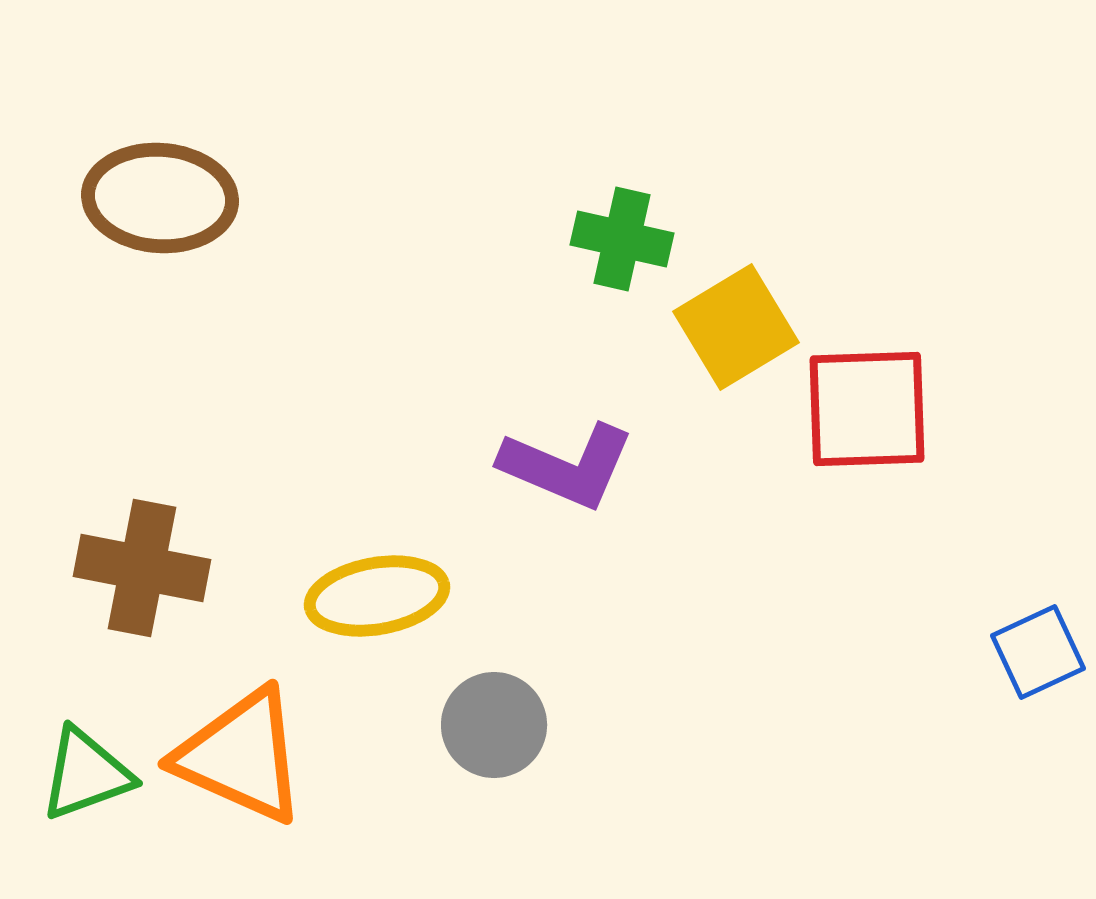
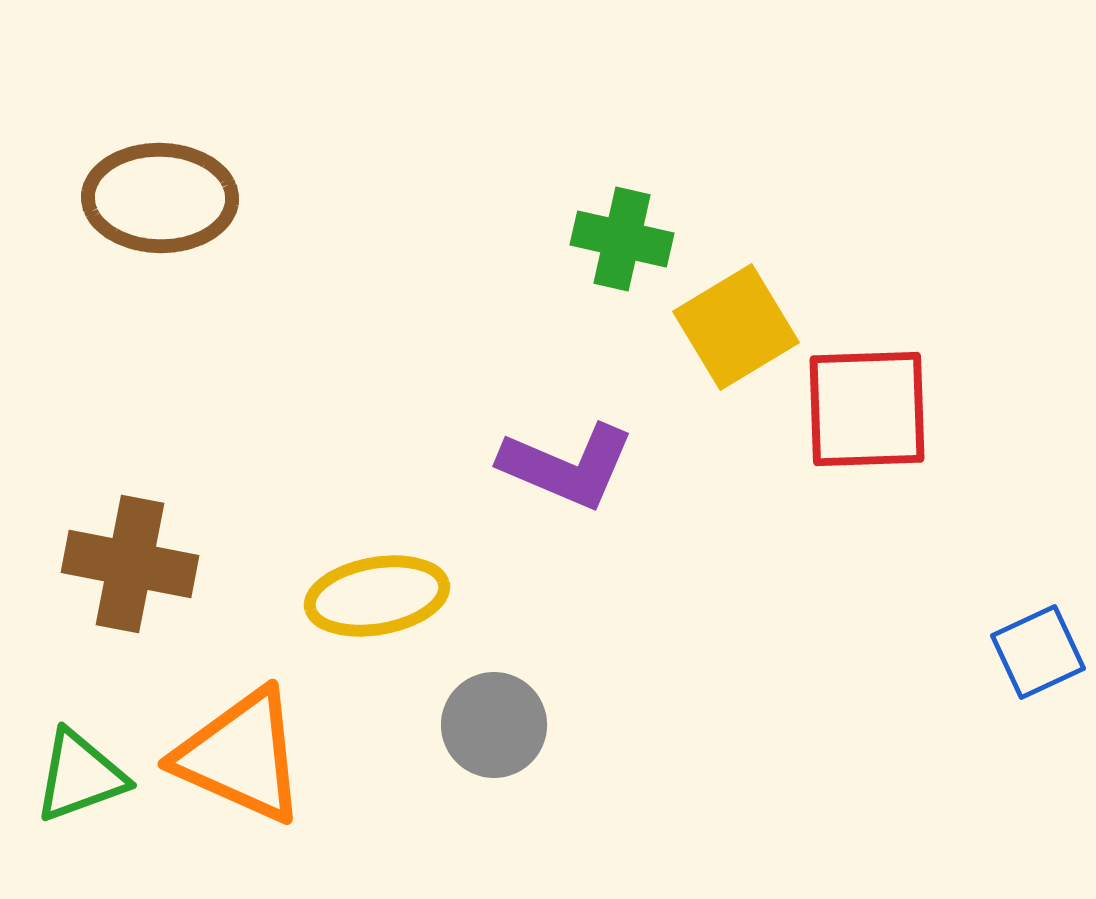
brown ellipse: rotated 3 degrees counterclockwise
brown cross: moved 12 px left, 4 px up
green triangle: moved 6 px left, 2 px down
